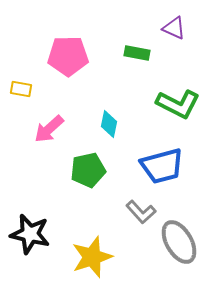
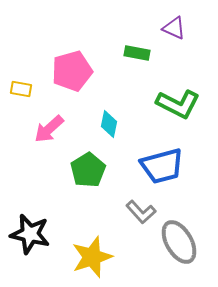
pink pentagon: moved 4 px right, 15 px down; rotated 15 degrees counterclockwise
green pentagon: rotated 20 degrees counterclockwise
